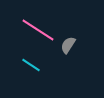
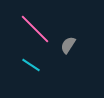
pink line: moved 3 px left, 1 px up; rotated 12 degrees clockwise
